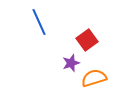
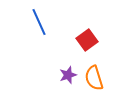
purple star: moved 3 px left, 12 px down
orange semicircle: rotated 90 degrees counterclockwise
